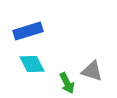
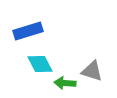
cyan diamond: moved 8 px right
green arrow: moved 2 px left; rotated 120 degrees clockwise
